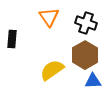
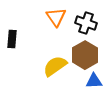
orange triangle: moved 7 px right
yellow semicircle: moved 3 px right, 4 px up
blue triangle: moved 1 px right
